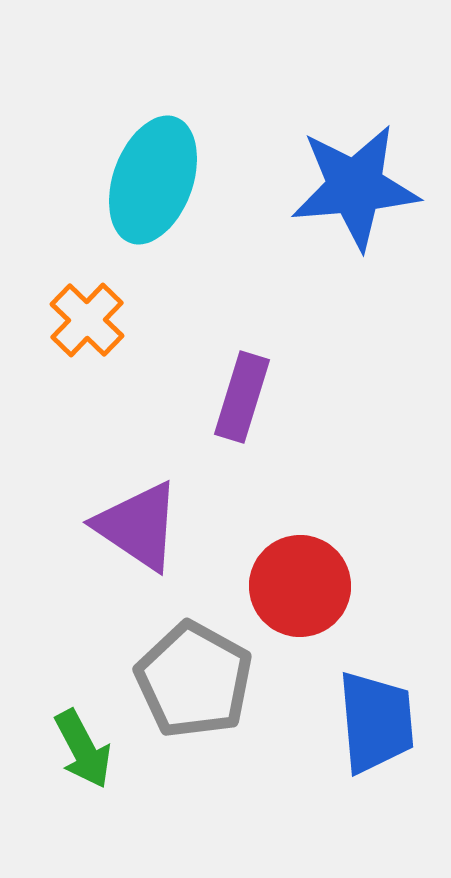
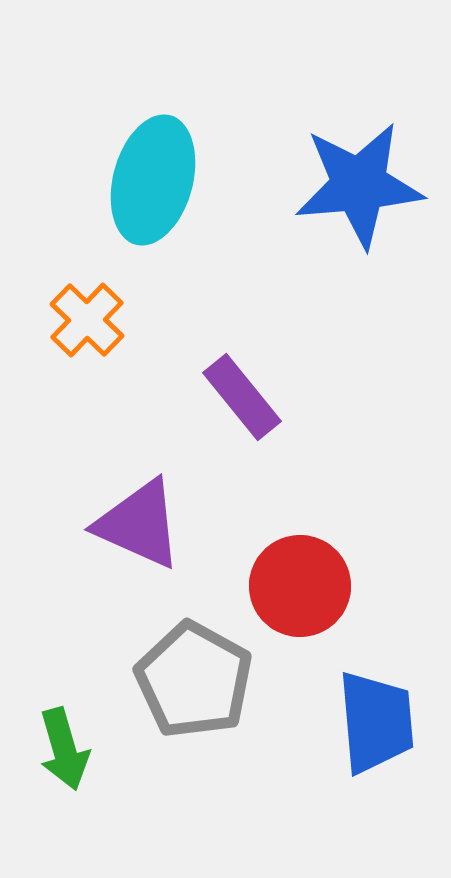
cyan ellipse: rotated 5 degrees counterclockwise
blue star: moved 4 px right, 2 px up
purple rectangle: rotated 56 degrees counterclockwise
purple triangle: moved 1 px right, 2 px up; rotated 10 degrees counterclockwise
green arrow: moved 19 px left; rotated 12 degrees clockwise
